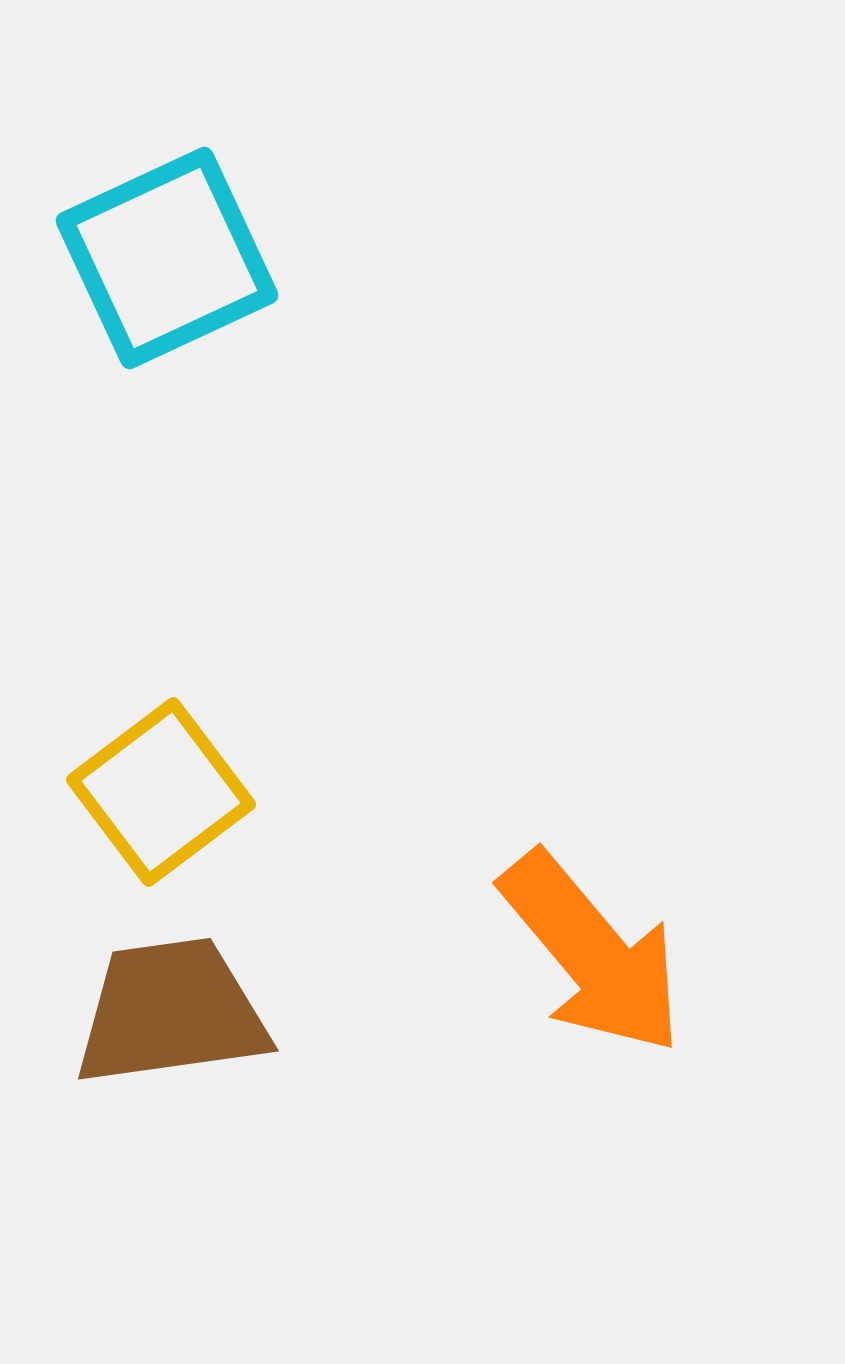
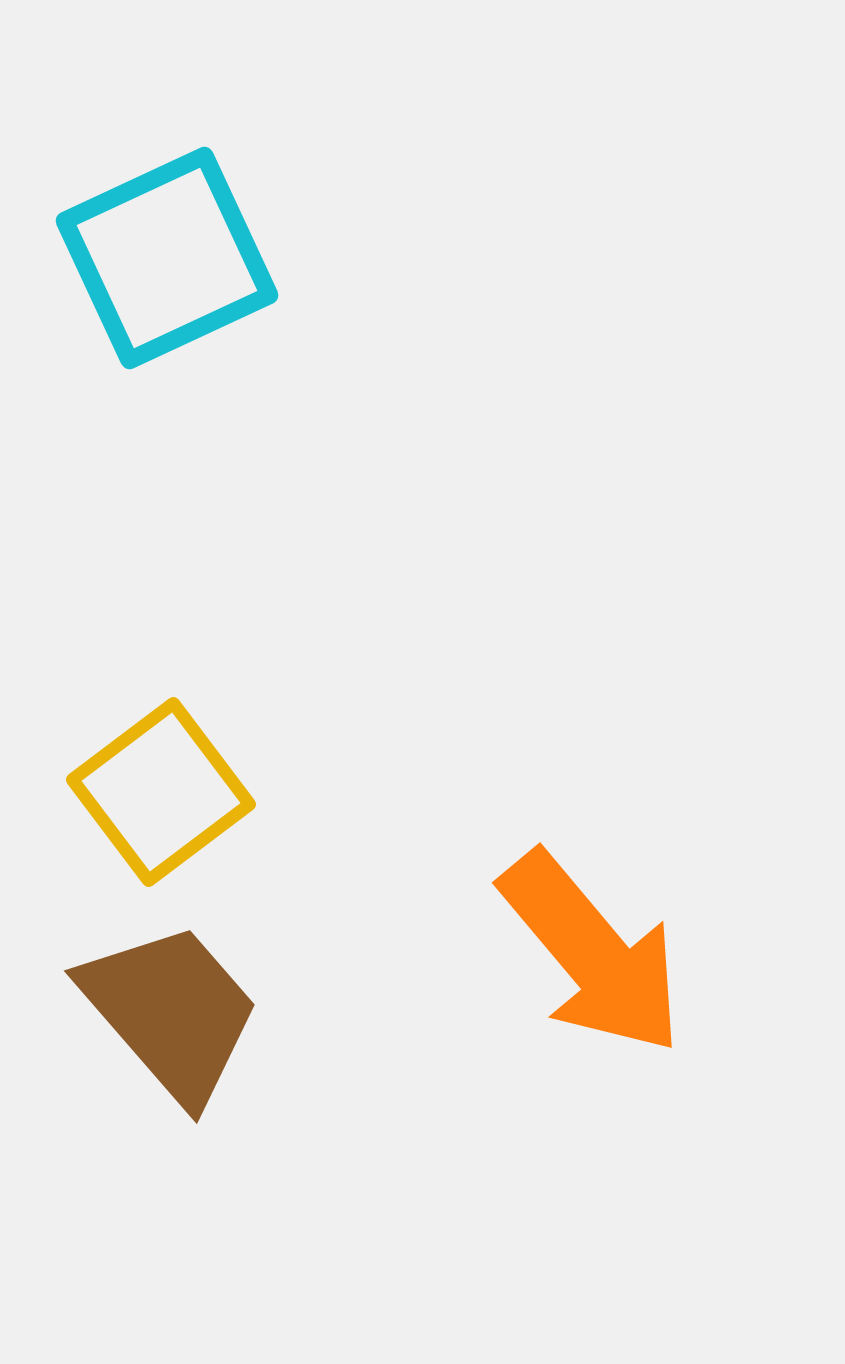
brown trapezoid: rotated 57 degrees clockwise
